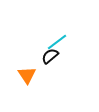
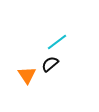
black semicircle: moved 8 px down
